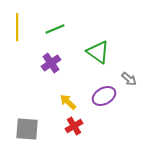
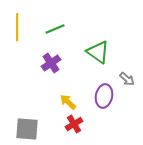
gray arrow: moved 2 px left
purple ellipse: rotated 50 degrees counterclockwise
red cross: moved 2 px up
